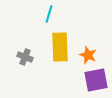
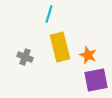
yellow rectangle: rotated 12 degrees counterclockwise
